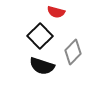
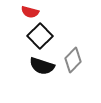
red semicircle: moved 26 px left
gray diamond: moved 8 px down
